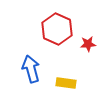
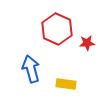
red star: moved 1 px left, 1 px up
yellow rectangle: moved 1 px down
